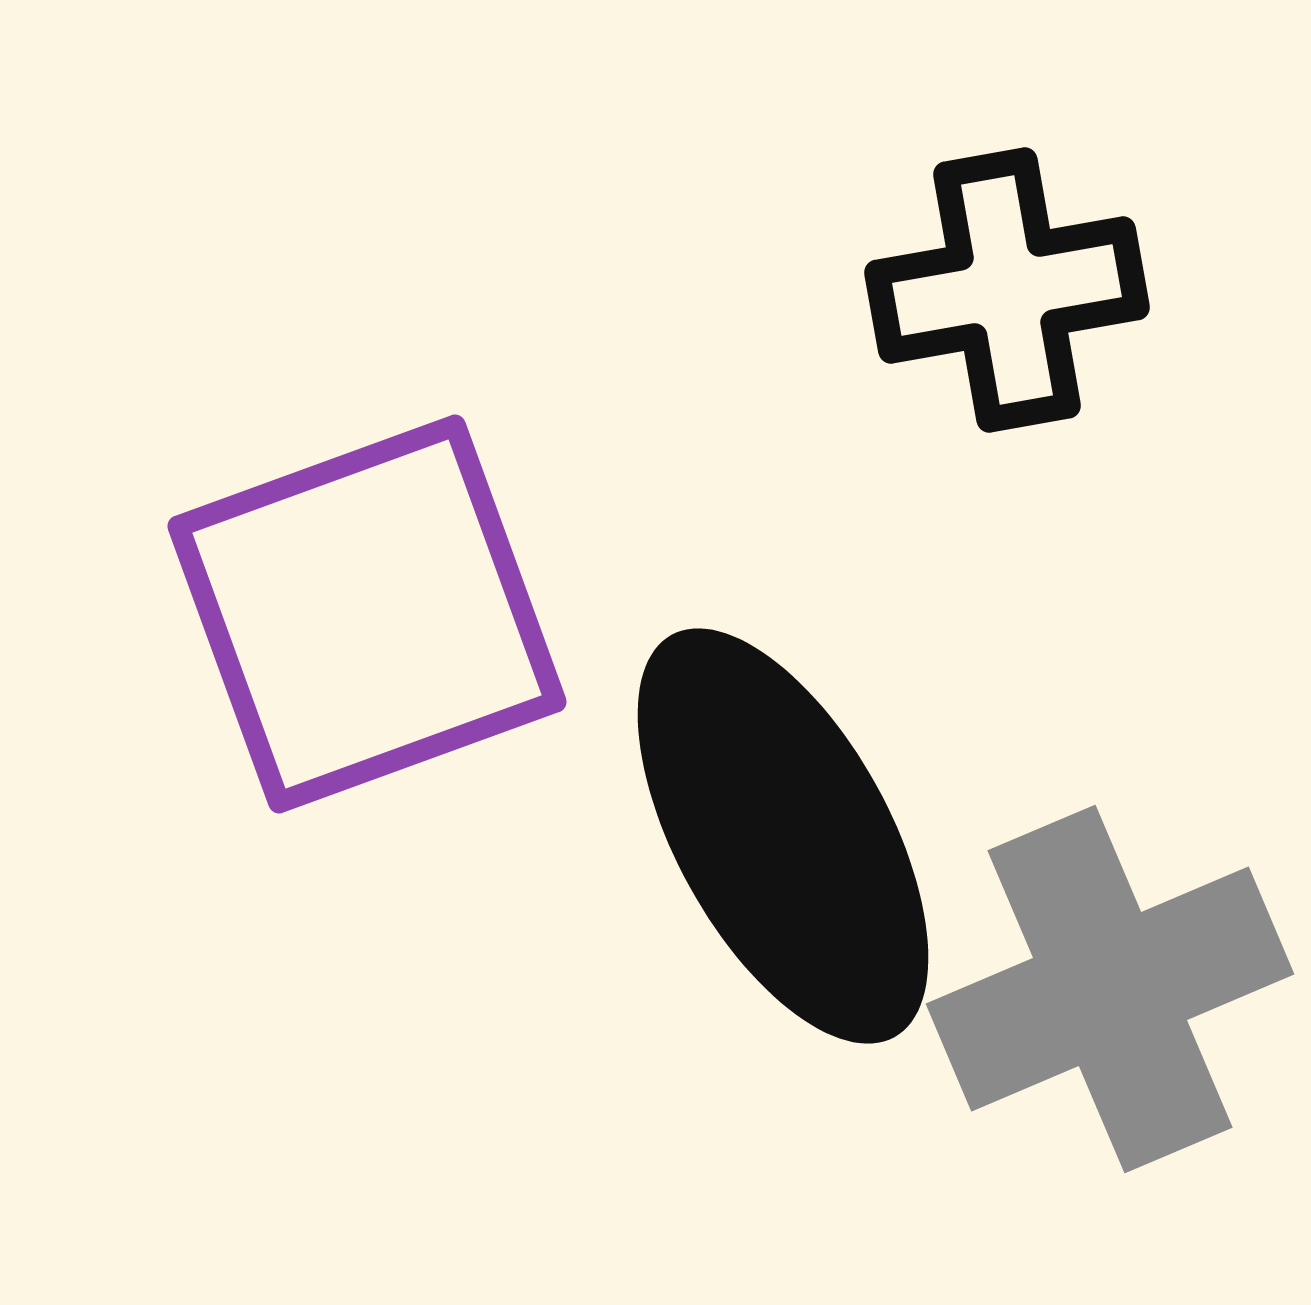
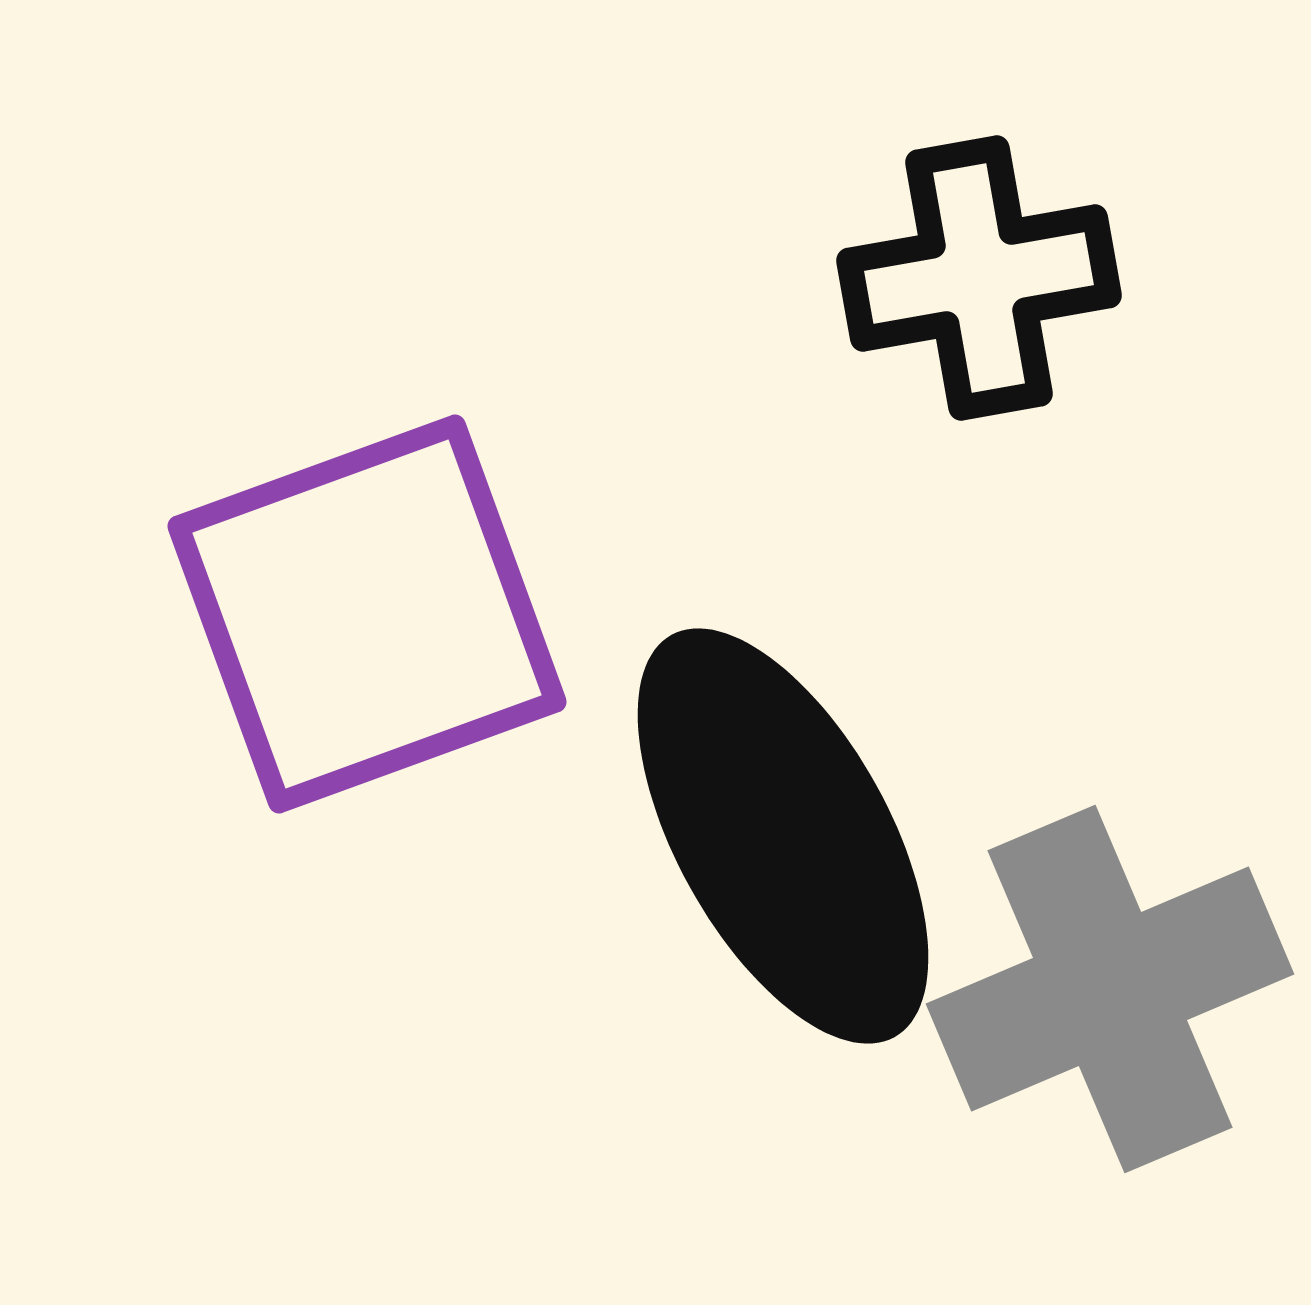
black cross: moved 28 px left, 12 px up
